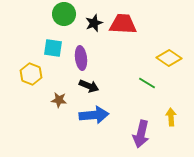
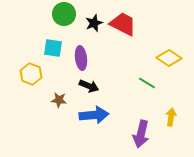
red trapezoid: rotated 24 degrees clockwise
yellow arrow: rotated 12 degrees clockwise
